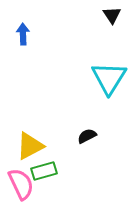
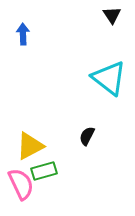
cyan triangle: rotated 24 degrees counterclockwise
black semicircle: rotated 36 degrees counterclockwise
